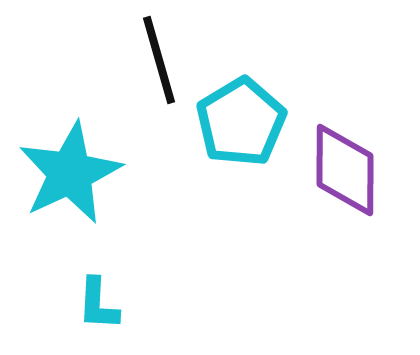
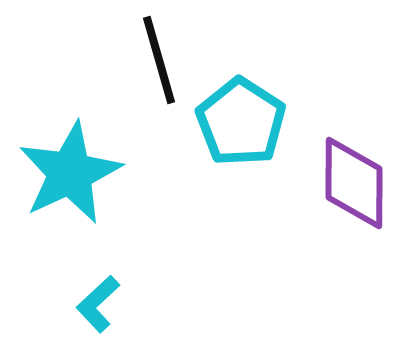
cyan pentagon: rotated 8 degrees counterclockwise
purple diamond: moved 9 px right, 13 px down
cyan L-shape: rotated 44 degrees clockwise
